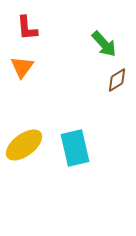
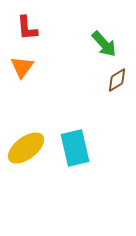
yellow ellipse: moved 2 px right, 3 px down
